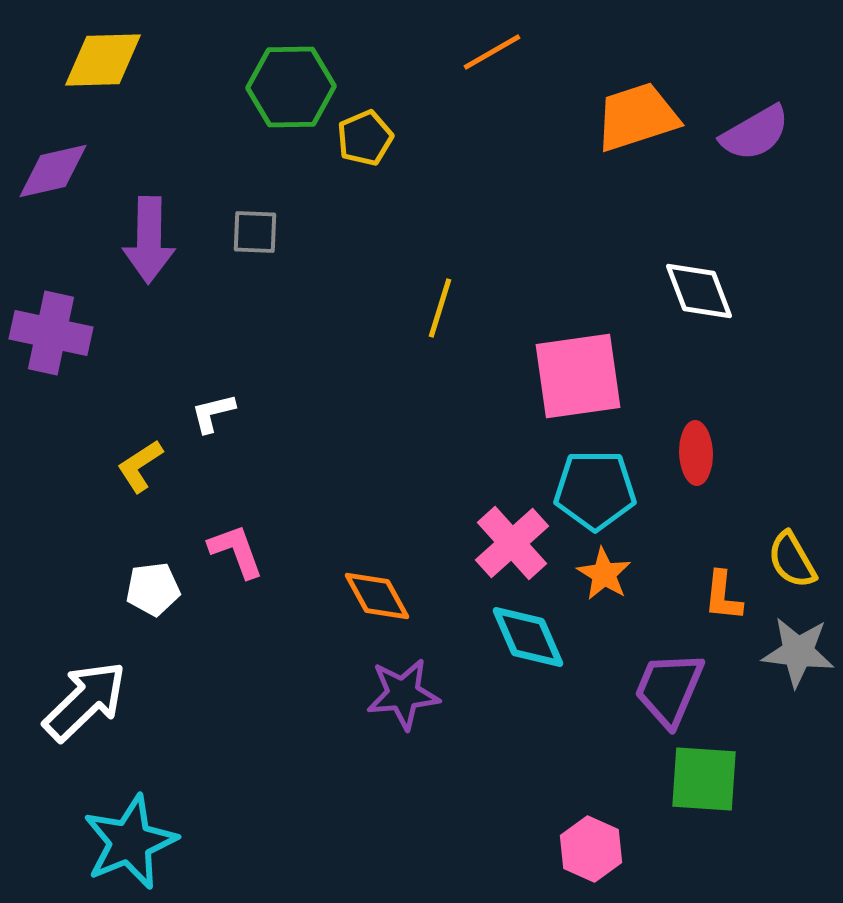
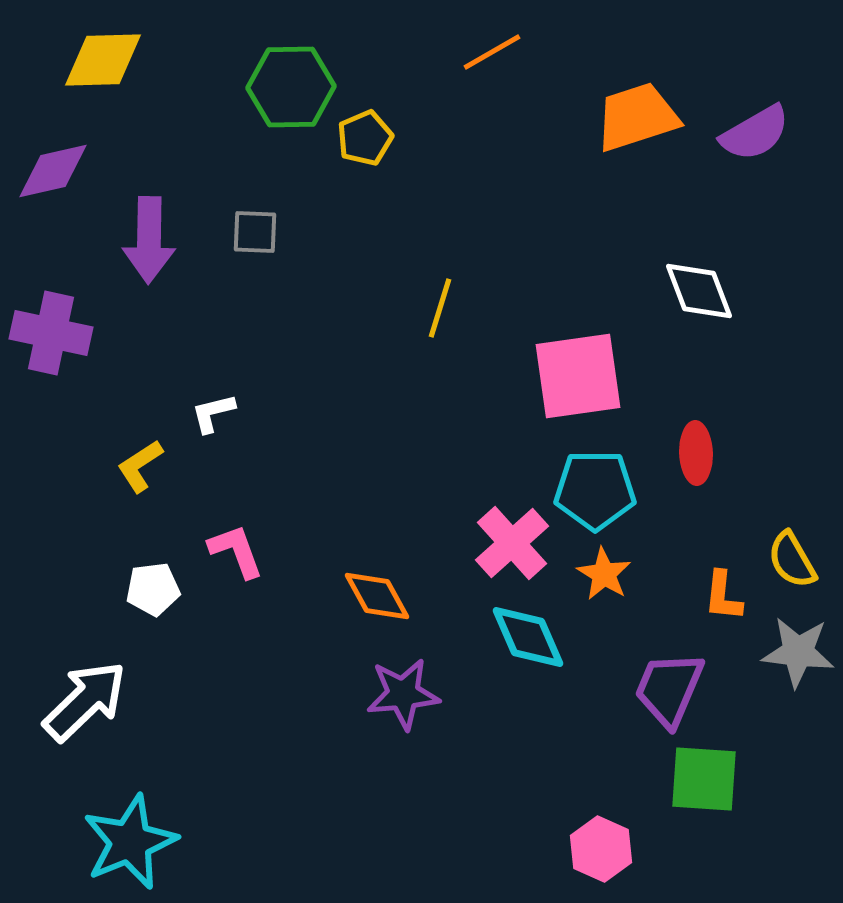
pink hexagon: moved 10 px right
